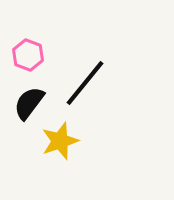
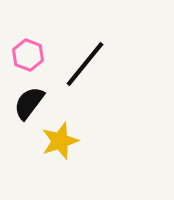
black line: moved 19 px up
